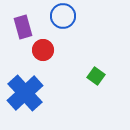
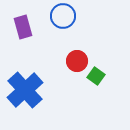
red circle: moved 34 px right, 11 px down
blue cross: moved 3 px up
